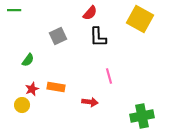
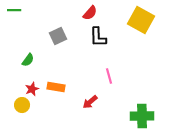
yellow square: moved 1 px right, 1 px down
red arrow: rotated 133 degrees clockwise
green cross: rotated 10 degrees clockwise
